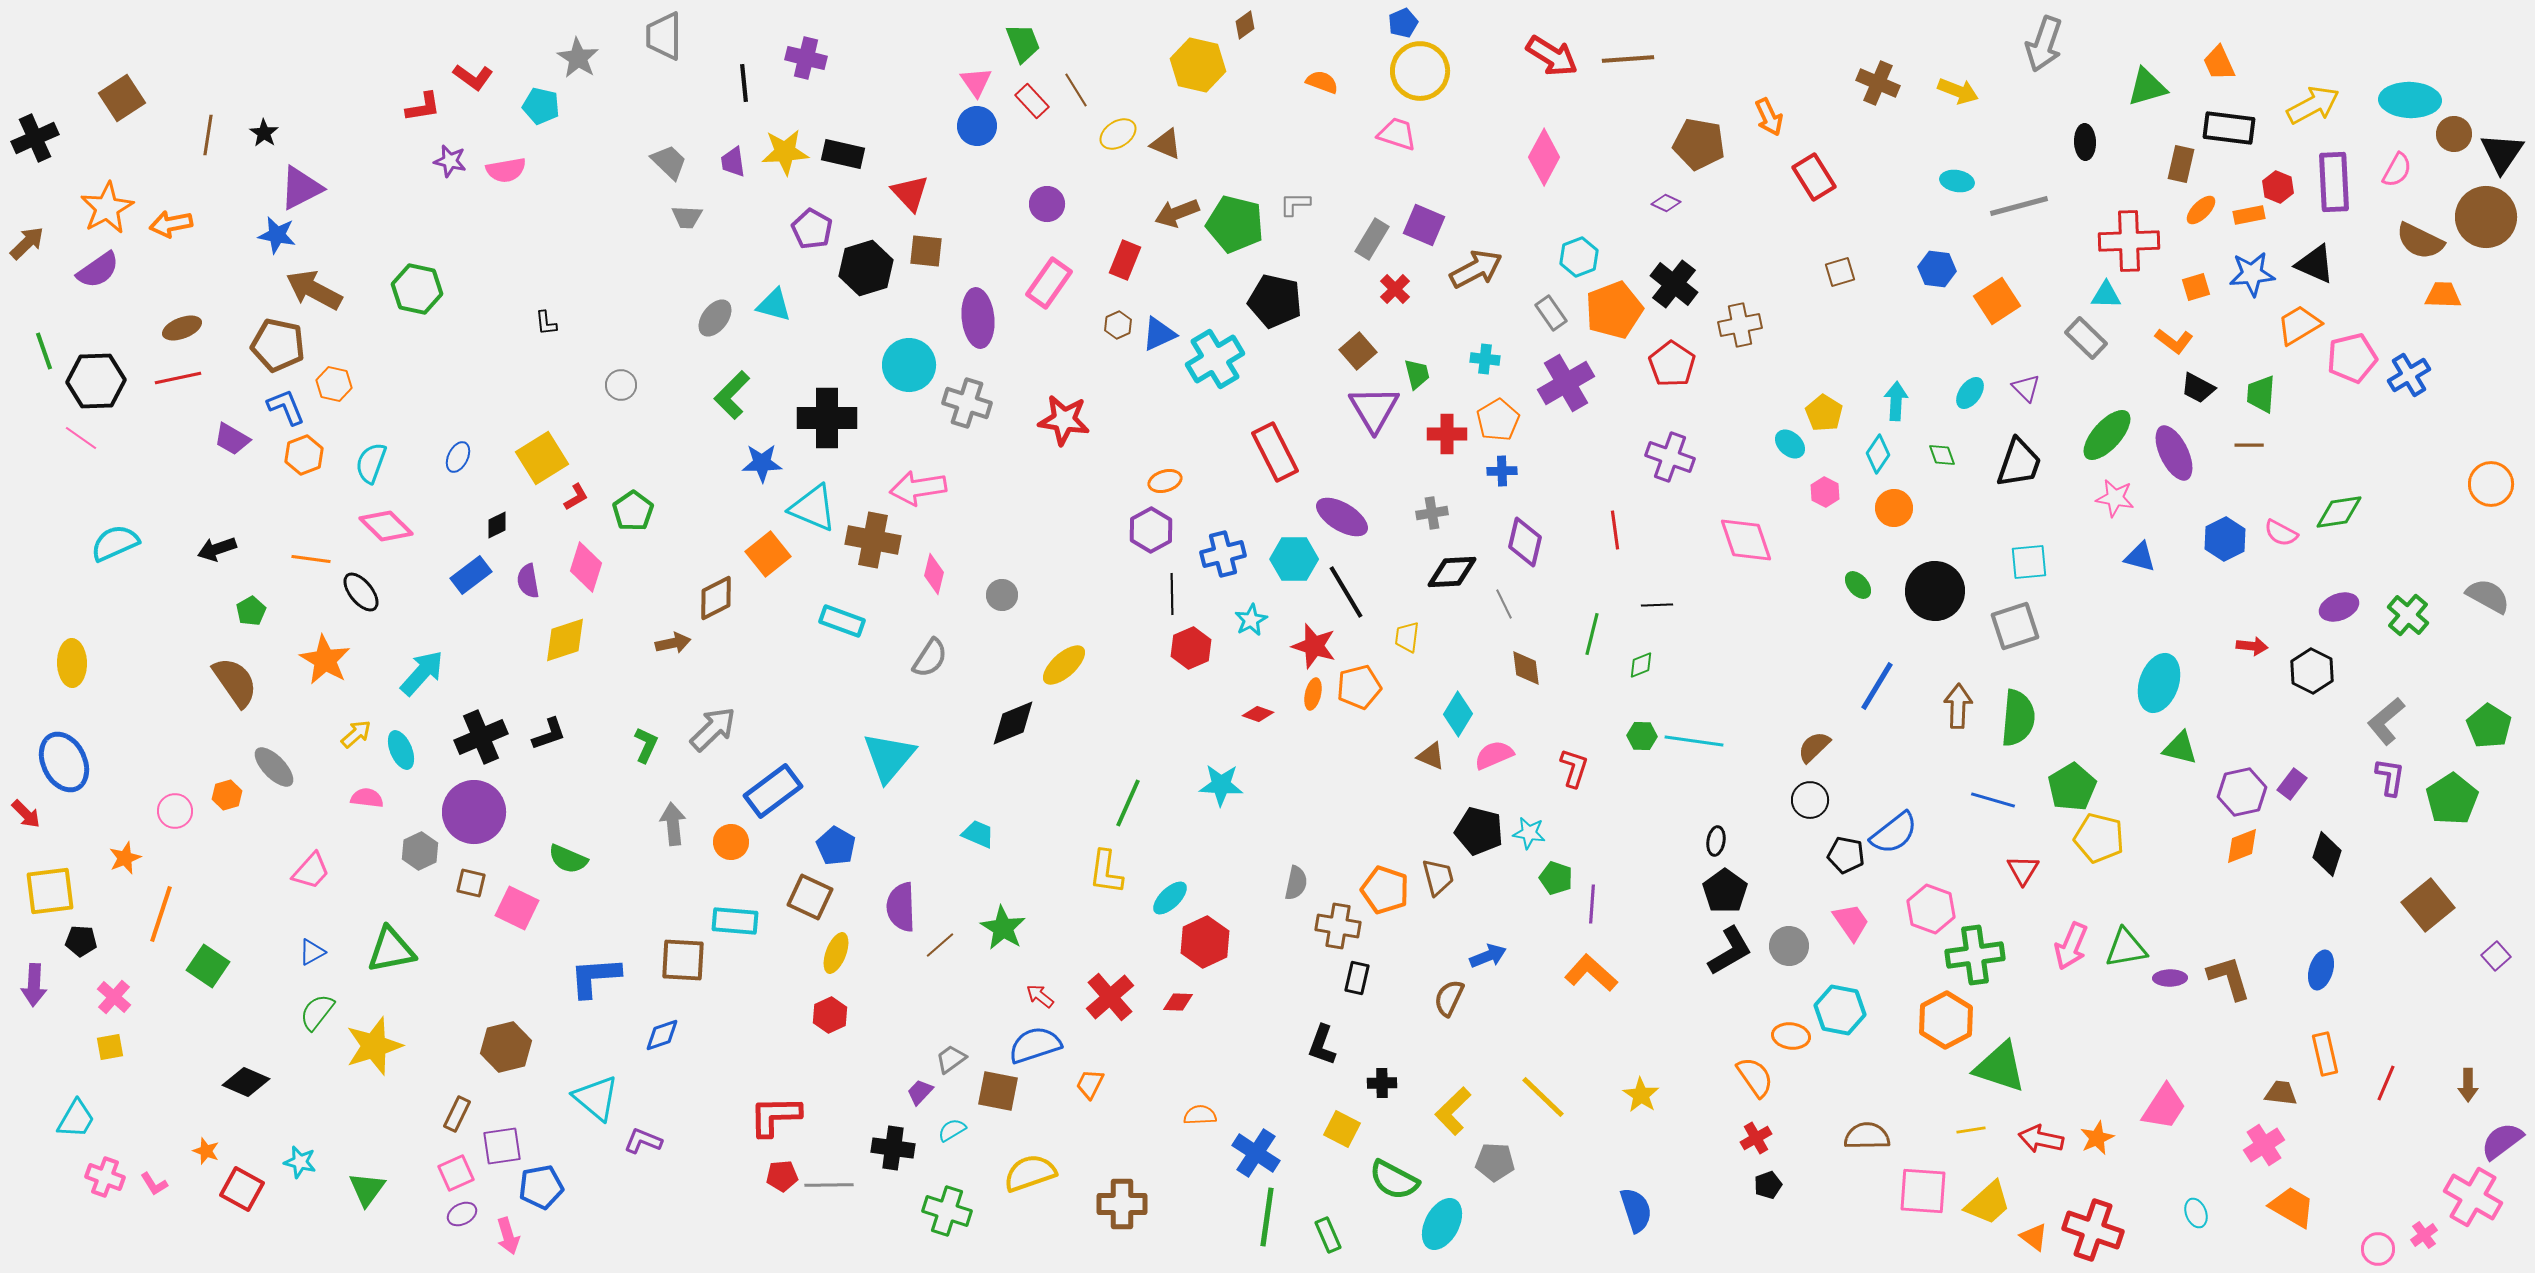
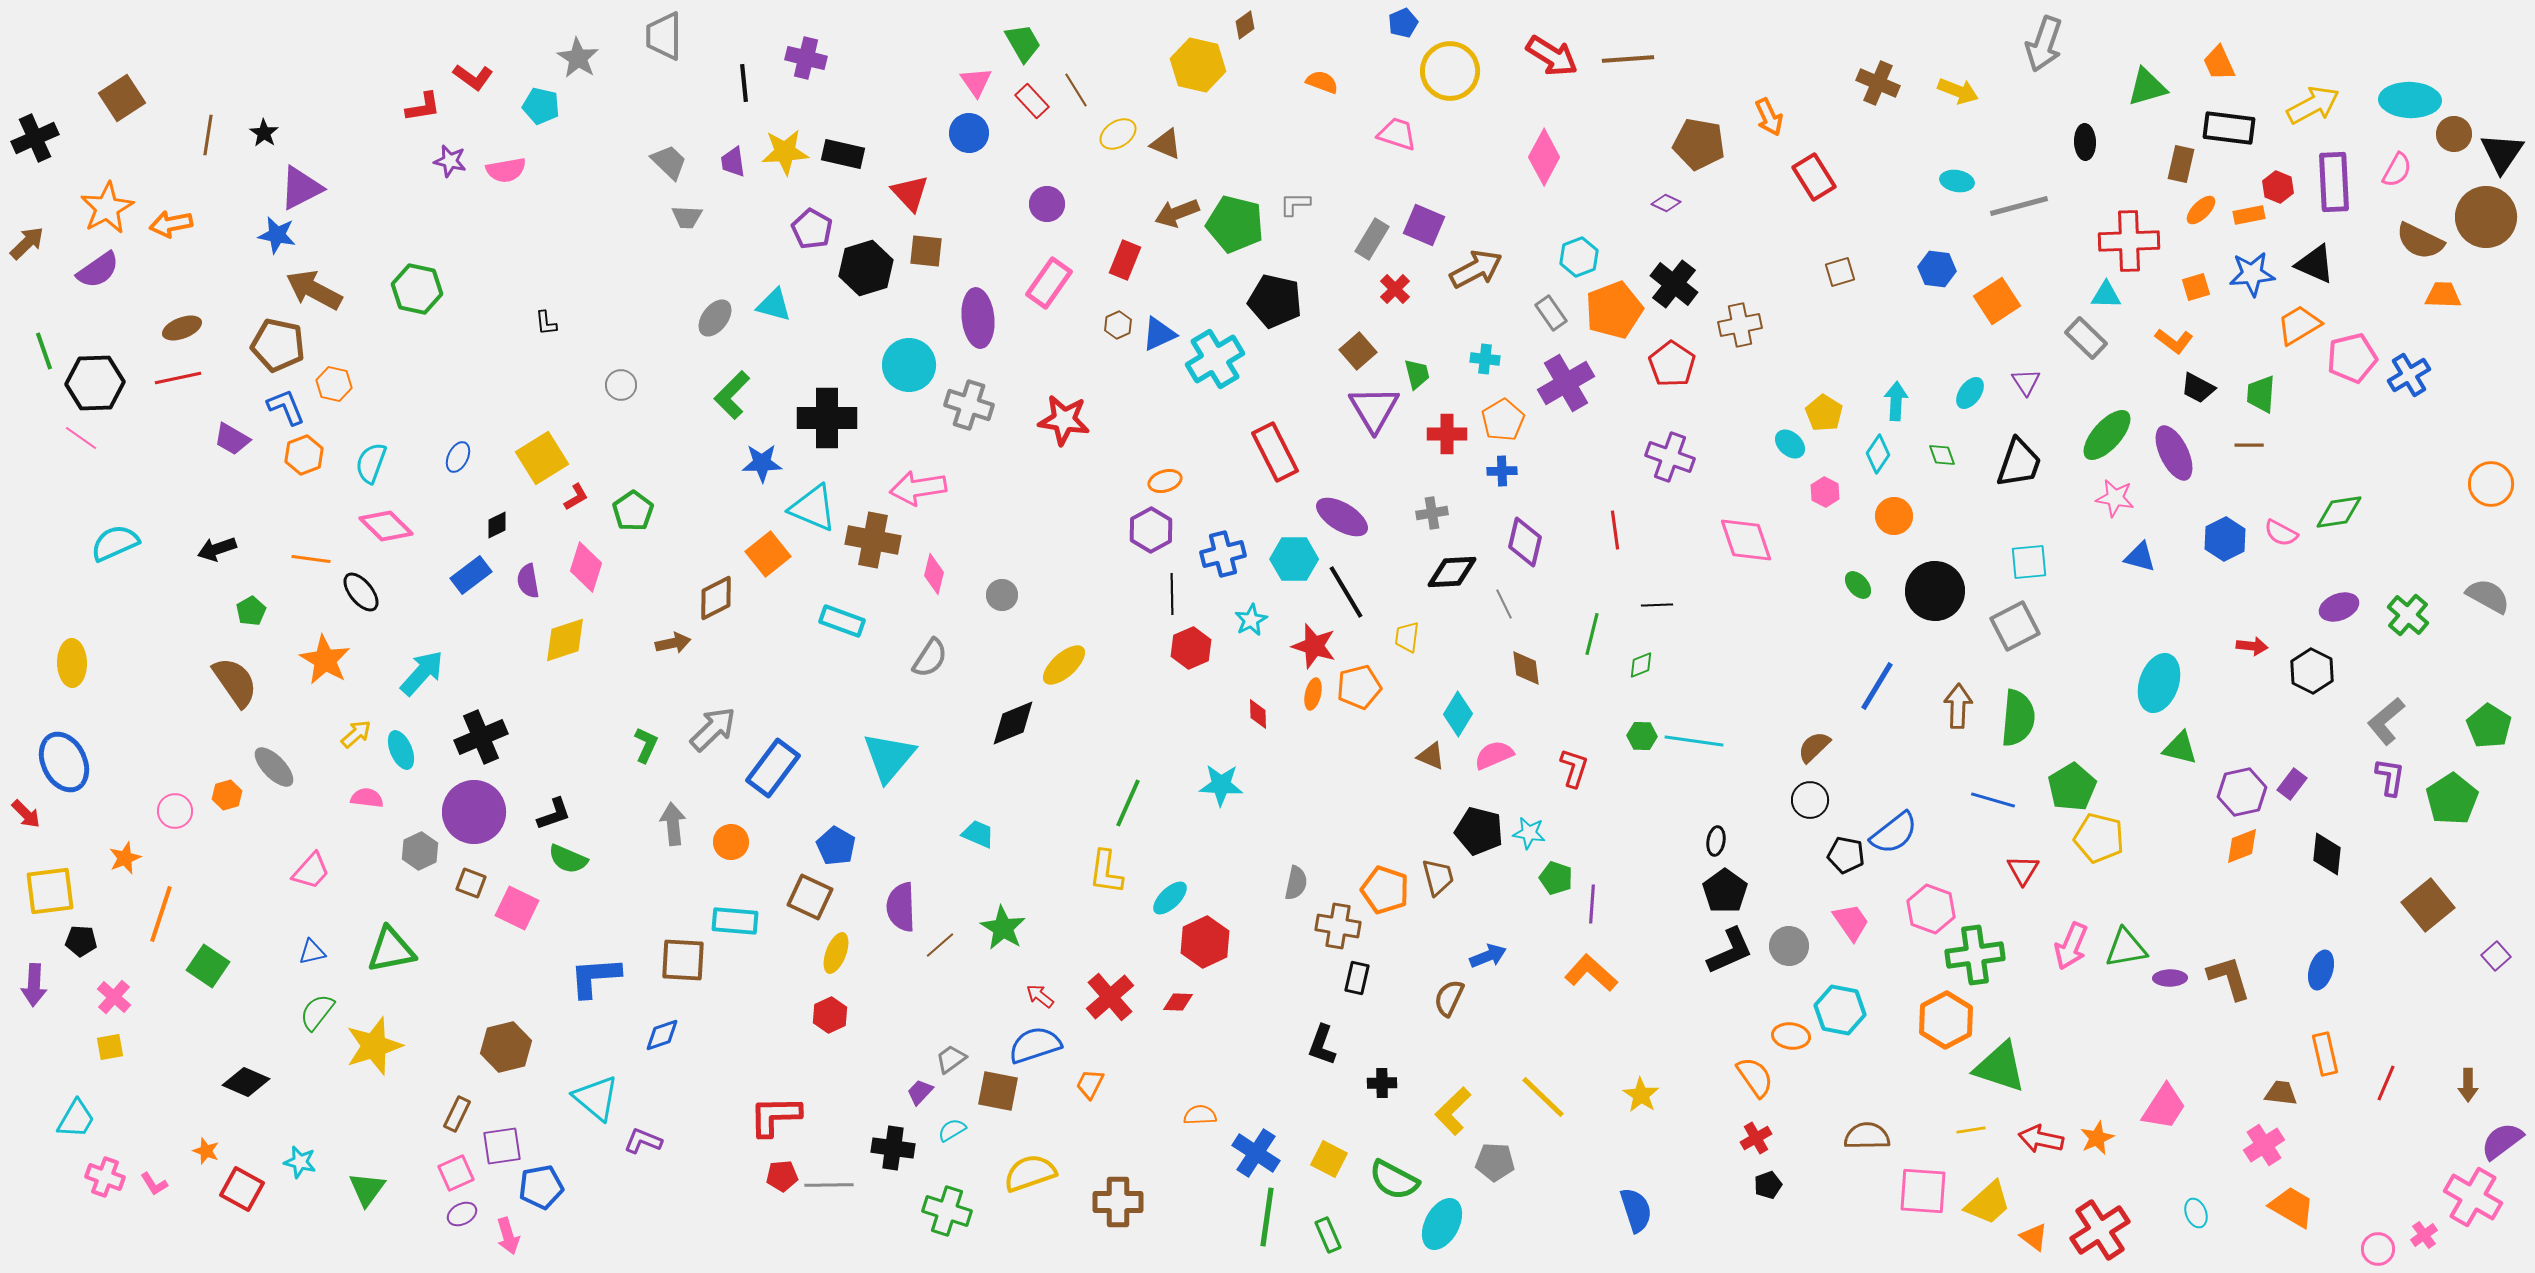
green trapezoid at (1023, 43): rotated 9 degrees counterclockwise
yellow circle at (1420, 71): moved 30 px right
blue circle at (977, 126): moved 8 px left, 7 px down
black hexagon at (96, 381): moved 1 px left, 2 px down
purple triangle at (2026, 388): moved 6 px up; rotated 12 degrees clockwise
gray cross at (967, 403): moved 2 px right, 2 px down
orange pentagon at (1498, 420): moved 5 px right
orange circle at (1894, 508): moved 8 px down
gray square at (2015, 626): rotated 9 degrees counterclockwise
red diamond at (1258, 714): rotated 68 degrees clockwise
black L-shape at (549, 734): moved 5 px right, 80 px down
blue rectangle at (773, 791): moved 23 px up; rotated 16 degrees counterclockwise
black diamond at (2327, 854): rotated 12 degrees counterclockwise
brown square at (471, 883): rotated 8 degrees clockwise
black L-shape at (1730, 951): rotated 6 degrees clockwise
blue triangle at (312, 952): rotated 16 degrees clockwise
yellow square at (1342, 1129): moved 13 px left, 30 px down
brown cross at (1122, 1204): moved 4 px left, 2 px up
red cross at (2093, 1230): moved 7 px right; rotated 38 degrees clockwise
